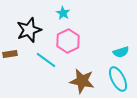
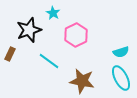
cyan star: moved 10 px left
pink hexagon: moved 8 px right, 6 px up
brown rectangle: rotated 56 degrees counterclockwise
cyan line: moved 3 px right, 1 px down
cyan ellipse: moved 3 px right, 1 px up
